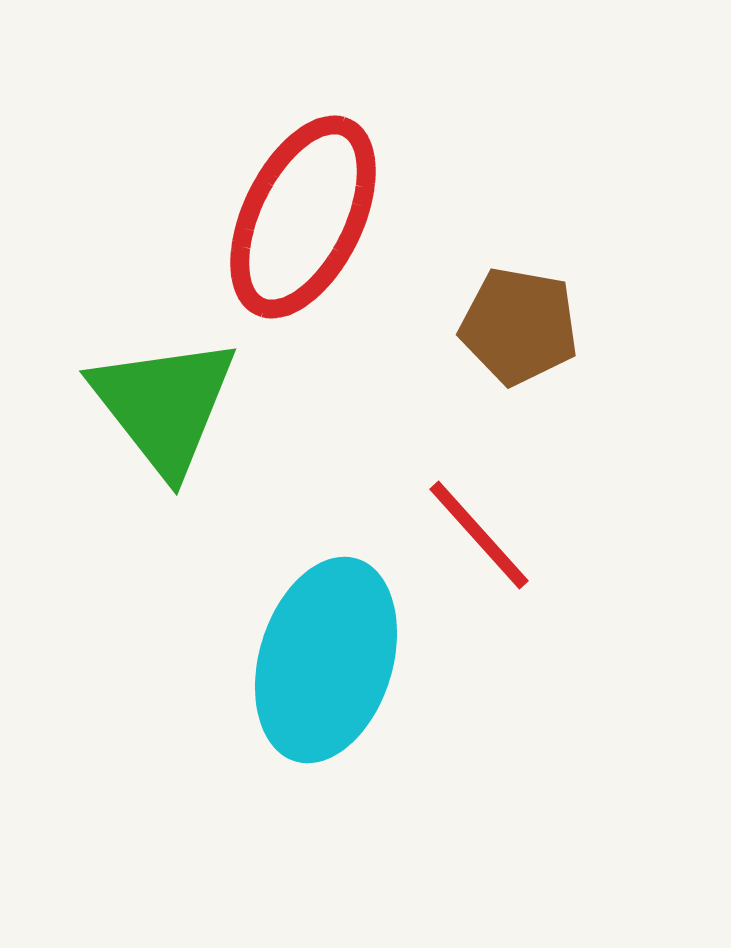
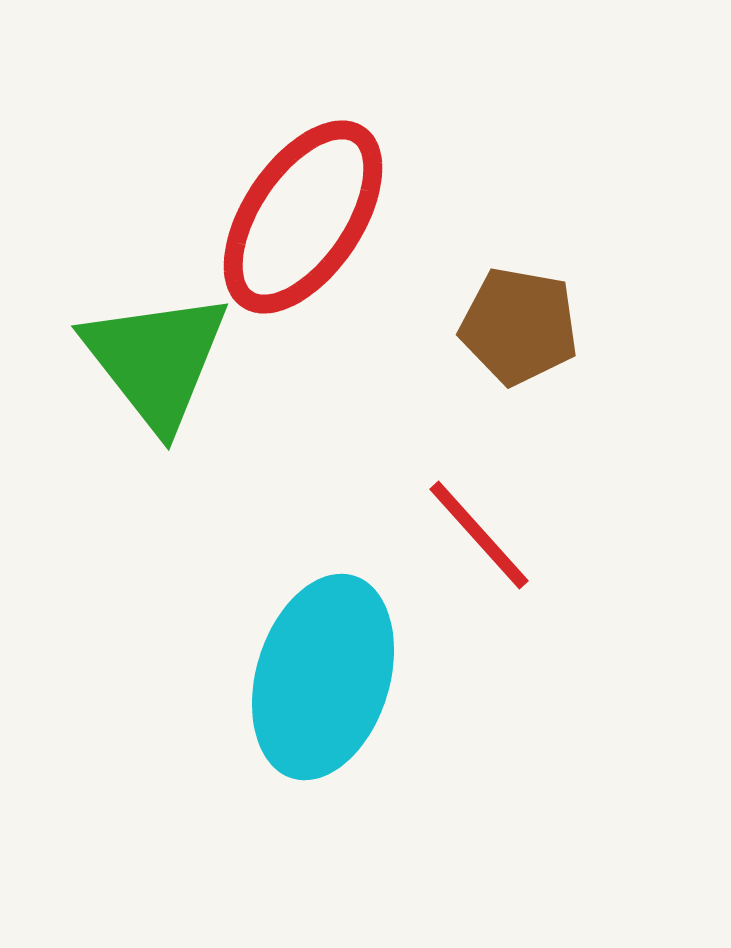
red ellipse: rotated 8 degrees clockwise
green triangle: moved 8 px left, 45 px up
cyan ellipse: moved 3 px left, 17 px down
